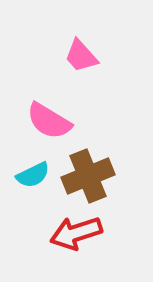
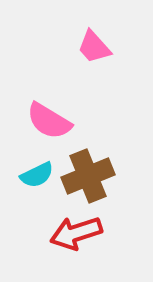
pink trapezoid: moved 13 px right, 9 px up
cyan semicircle: moved 4 px right
